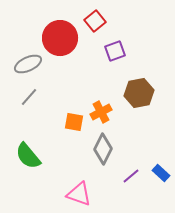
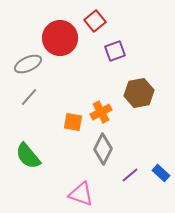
orange square: moved 1 px left
purple line: moved 1 px left, 1 px up
pink triangle: moved 2 px right
